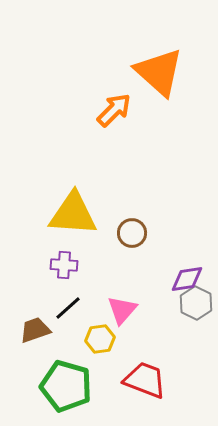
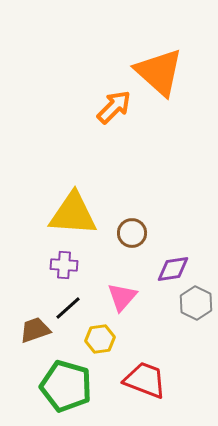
orange arrow: moved 3 px up
purple diamond: moved 14 px left, 10 px up
pink triangle: moved 13 px up
